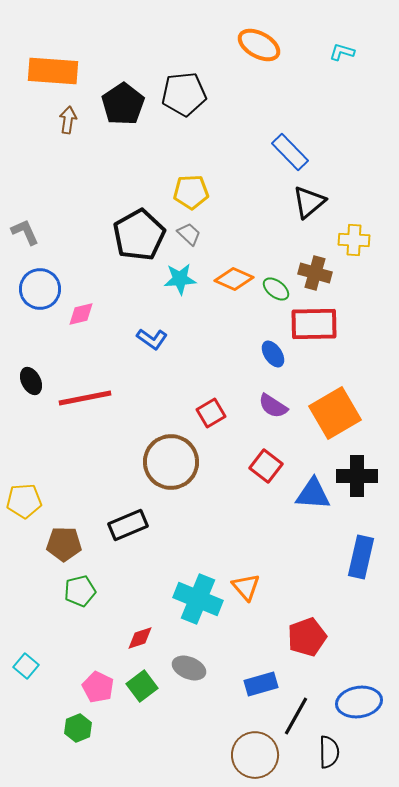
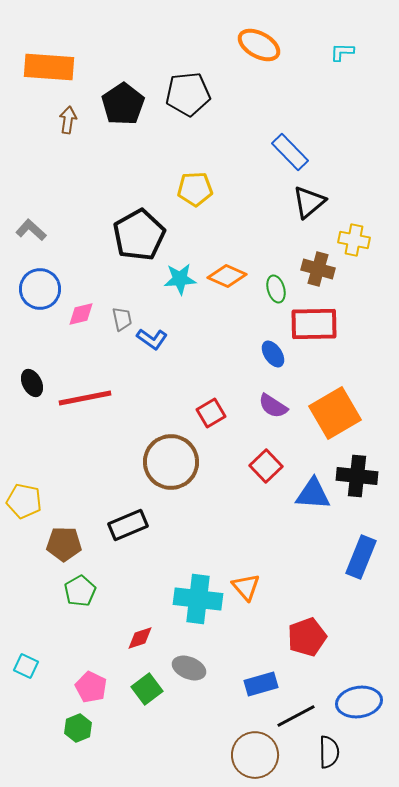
cyan L-shape at (342, 52): rotated 15 degrees counterclockwise
orange rectangle at (53, 71): moved 4 px left, 4 px up
black pentagon at (184, 94): moved 4 px right
yellow pentagon at (191, 192): moved 4 px right, 3 px up
gray L-shape at (25, 232): moved 6 px right, 2 px up; rotated 24 degrees counterclockwise
gray trapezoid at (189, 234): moved 67 px left, 85 px down; rotated 35 degrees clockwise
yellow cross at (354, 240): rotated 8 degrees clockwise
brown cross at (315, 273): moved 3 px right, 4 px up
orange diamond at (234, 279): moved 7 px left, 3 px up
green ellipse at (276, 289): rotated 36 degrees clockwise
black ellipse at (31, 381): moved 1 px right, 2 px down
red square at (266, 466): rotated 8 degrees clockwise
black cross at (357, 476): rotated 6 degrees clockwise
yellow pentagon at (24, 501): rotated 16 degrees clockwise
blue rectangle at (361, 557): rotated 9 degrees clockwise
green pentagon at (80, 591): rotated 16 degrees counterclockwise
cyan cross at (198, 599): rotated 15 degrees counterclockwise
cyan square at (26, 666): rotated 15 degrees counterclockwise
green square at (142, 686): moved 5 px right, 3 px down
pink pentagon at (98, 687): moved 7 px left
black line at (296, 716): rotated 33 degrees clockwise
